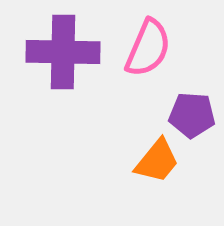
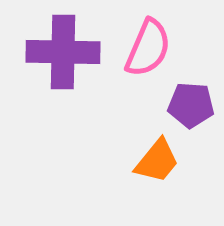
purple pentagon: moved 1 px left, 10 px up
